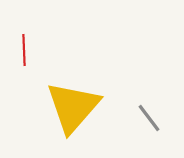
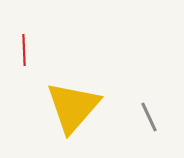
gray line: moved 1 px up; rotated 12 degrees clockwise
